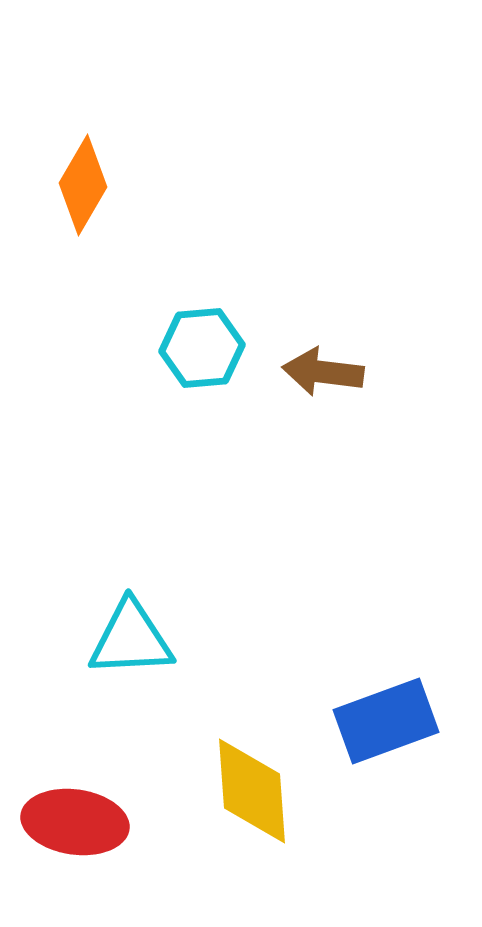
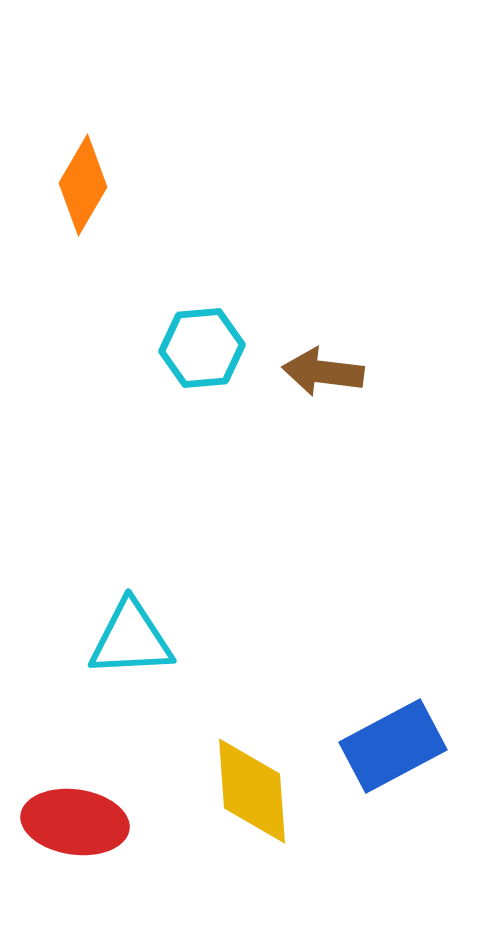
blue rectangle: moved 7 px right, 25 px down; rotated 8 degrees counterclockwise
